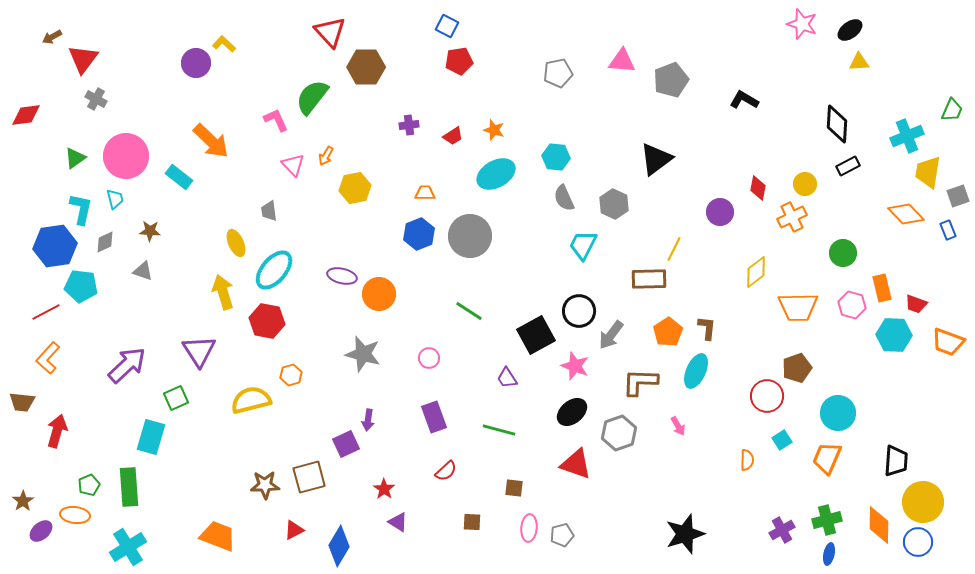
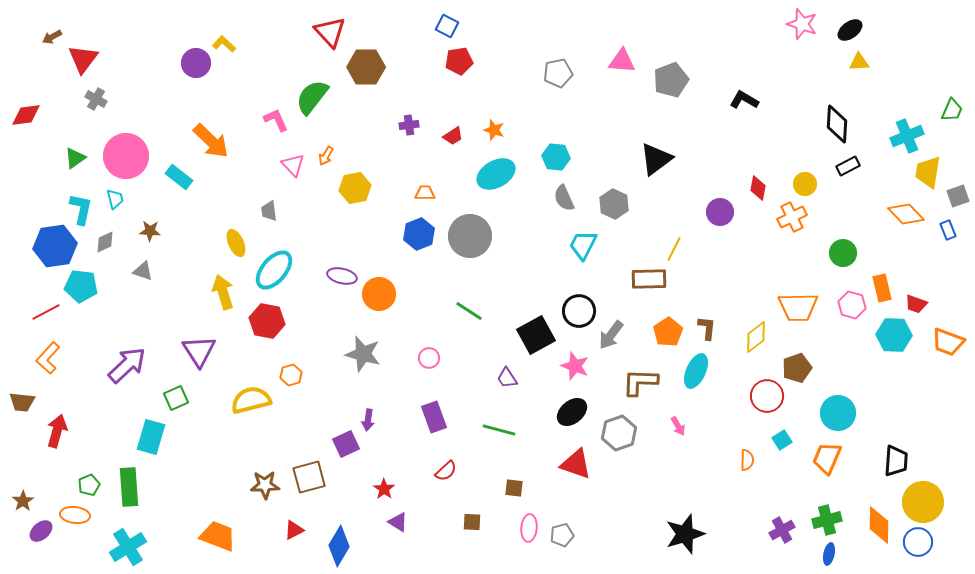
yellow diamond at (756, 272): moved 65 px down
